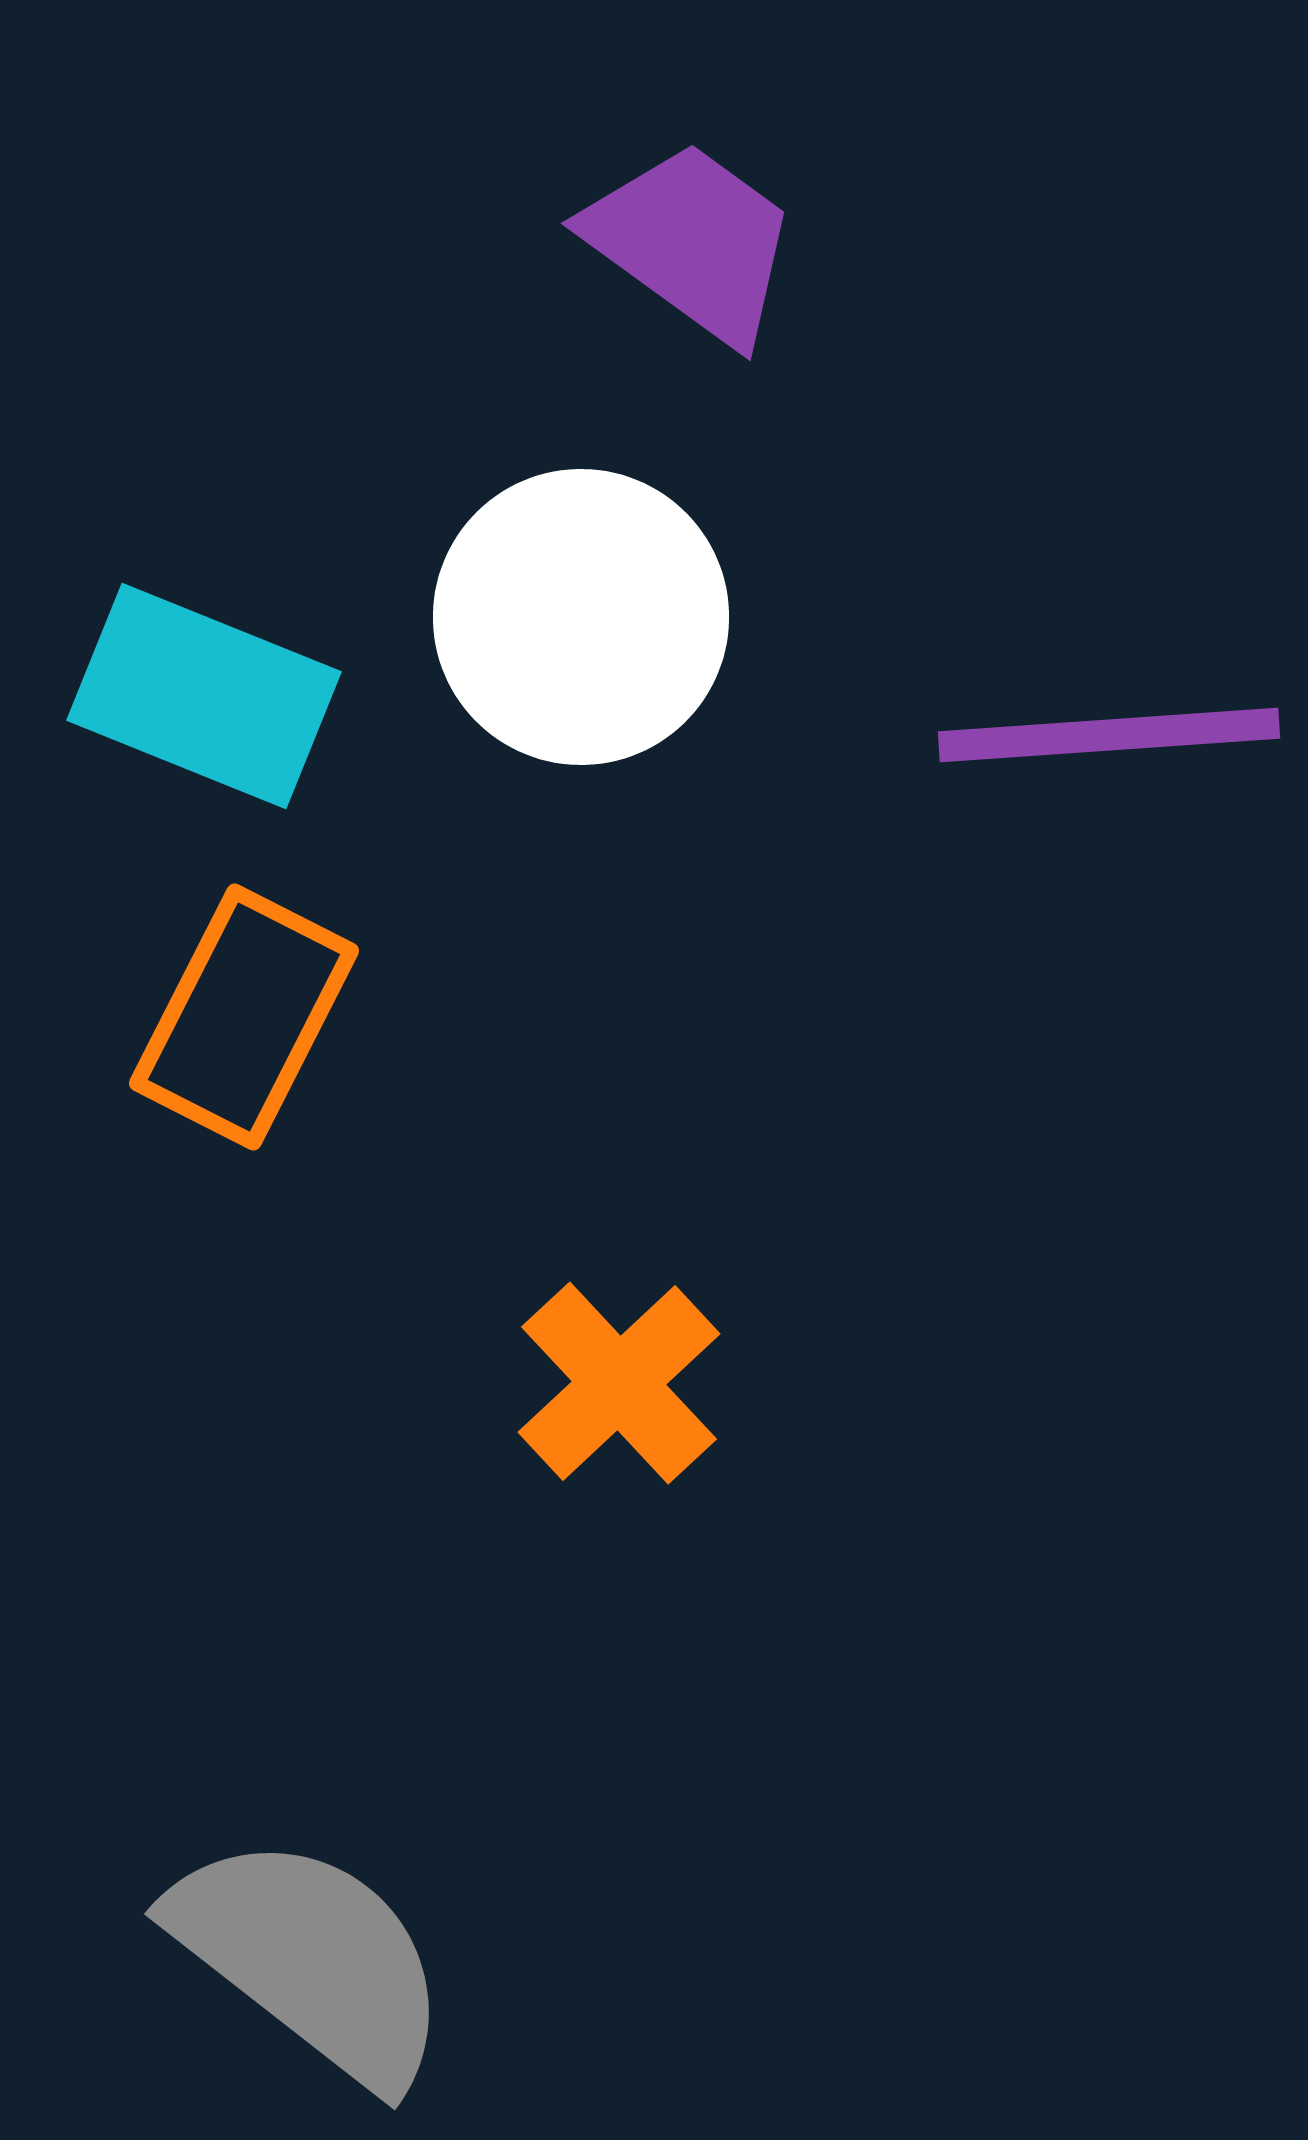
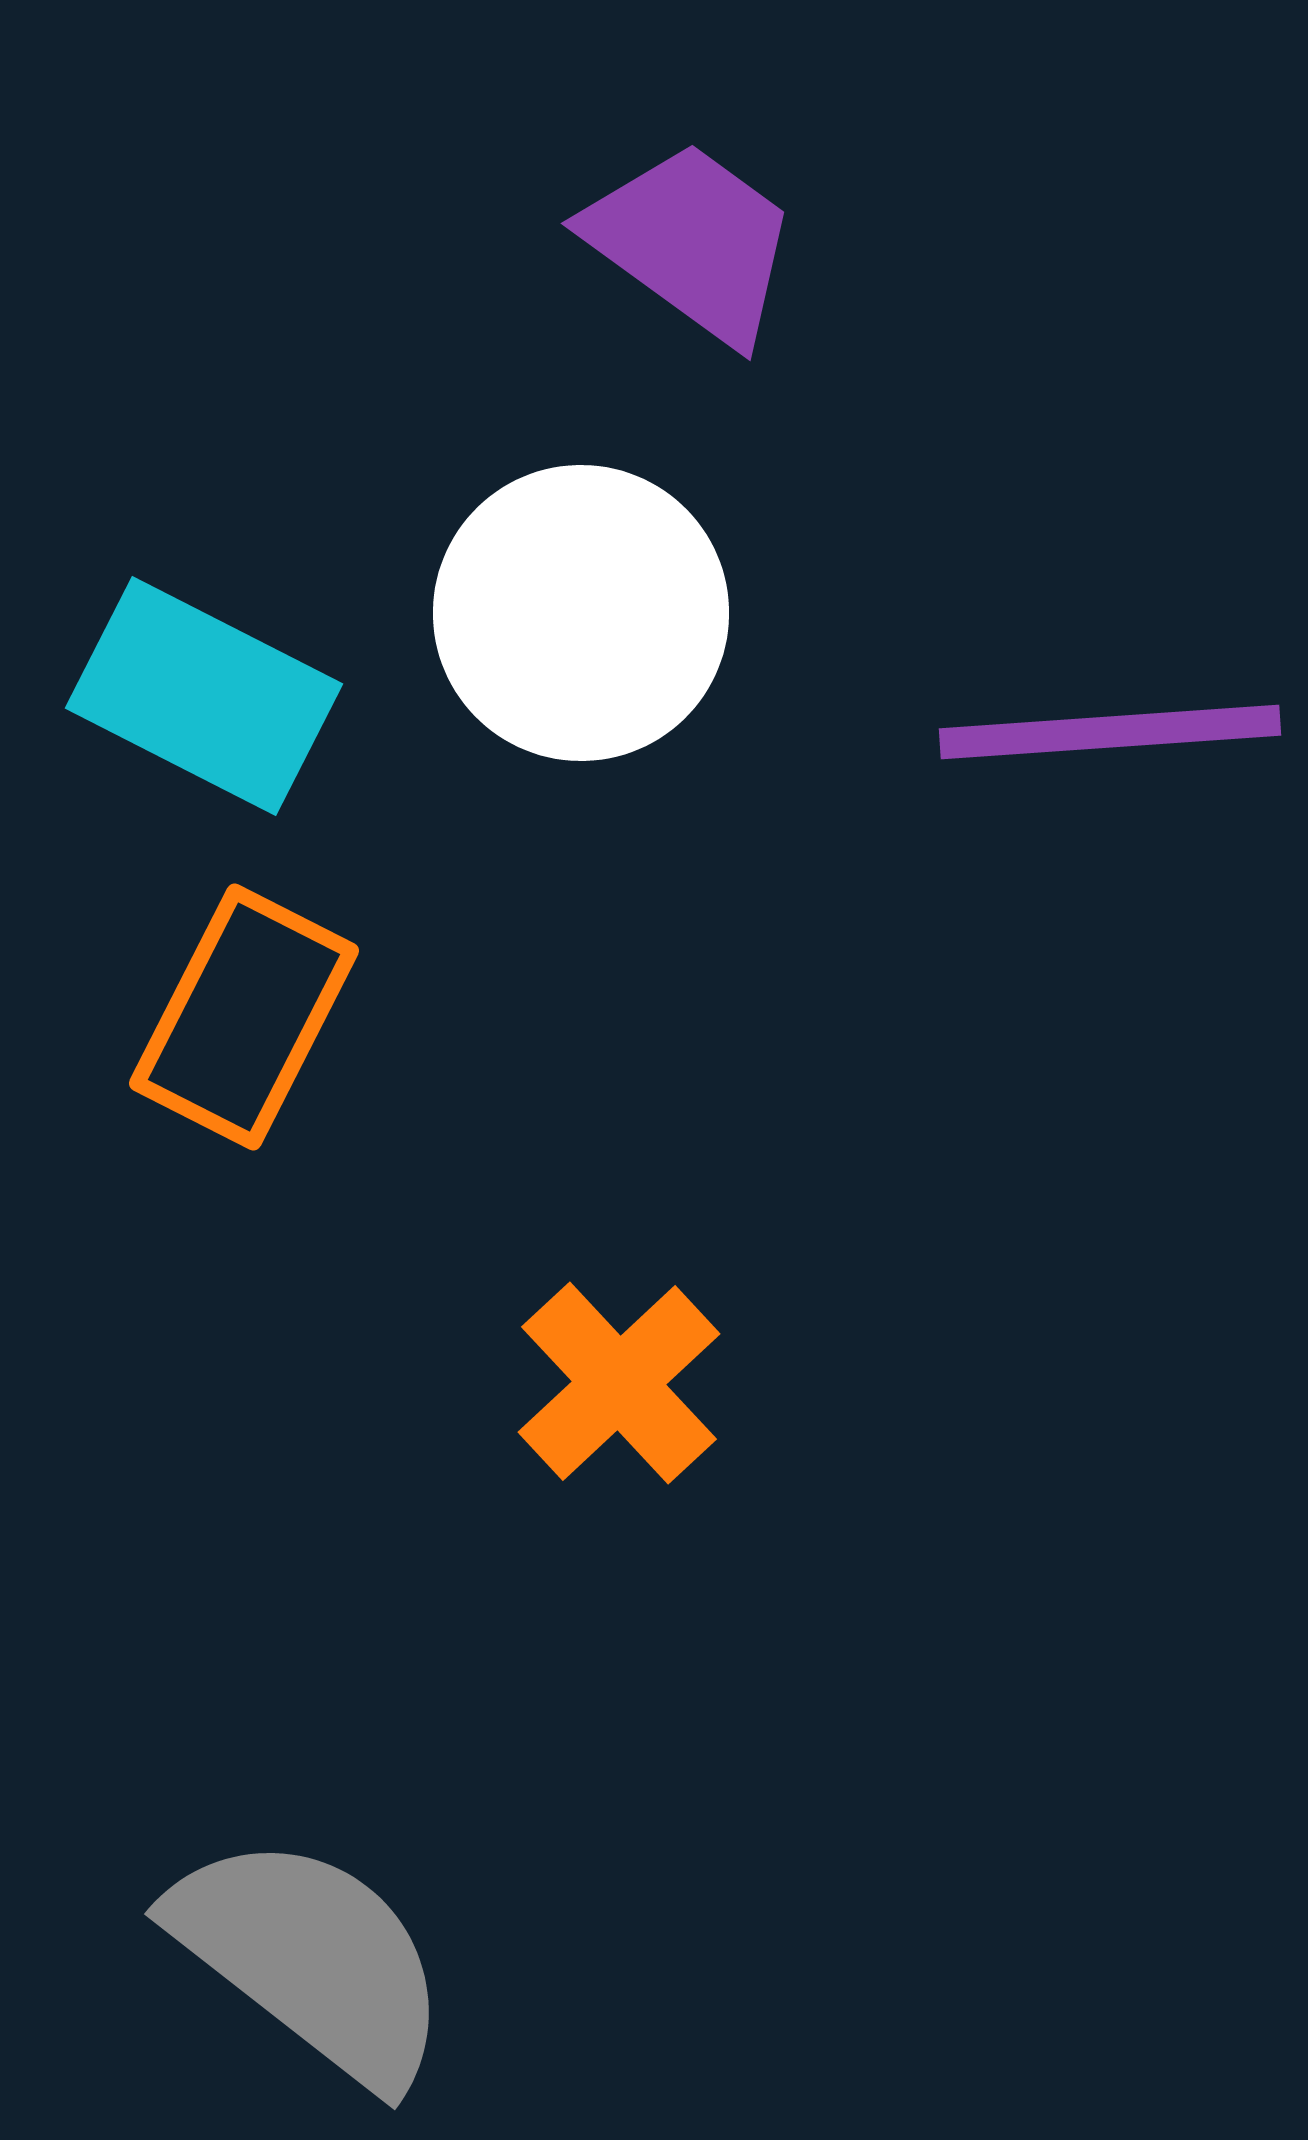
white circle: moved 4 px up
cyan rectangle: rotated 5 degrees clockwise
purple line: moved 1 px right, 3 px up
